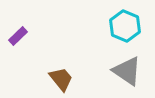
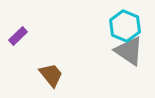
gray triangle: moved 2 px right, 20 px up
brown trapezoid: moved 10 px left, 4 px up
